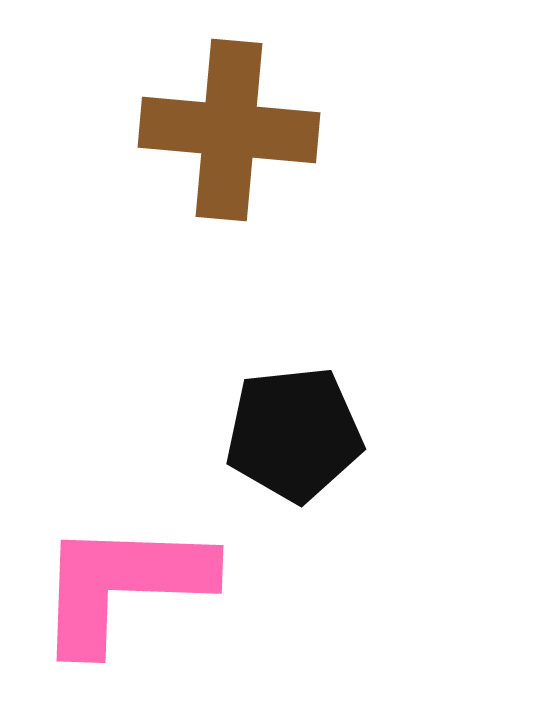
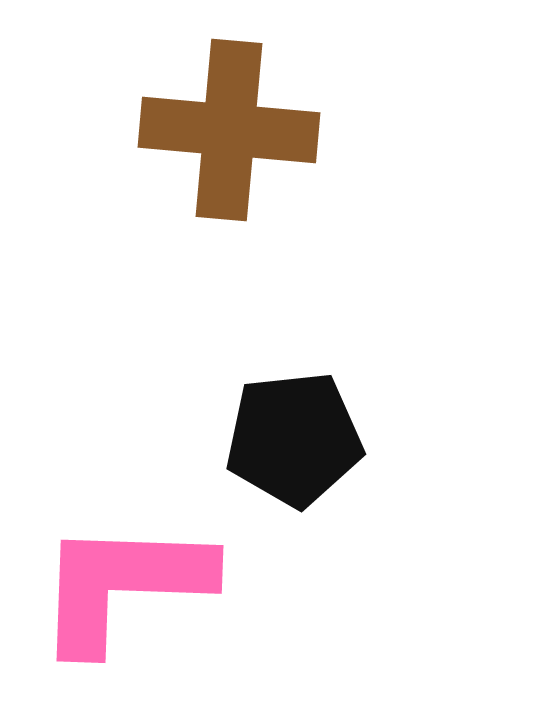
black pentagon: moved 5 px down
